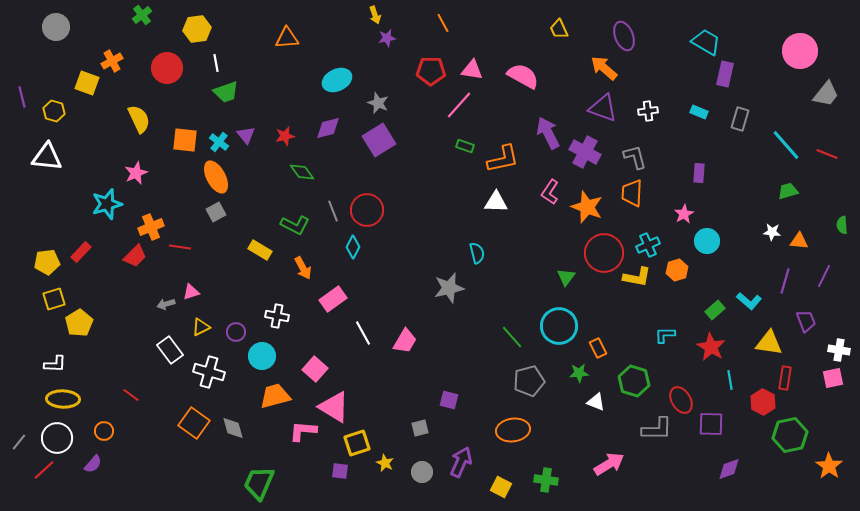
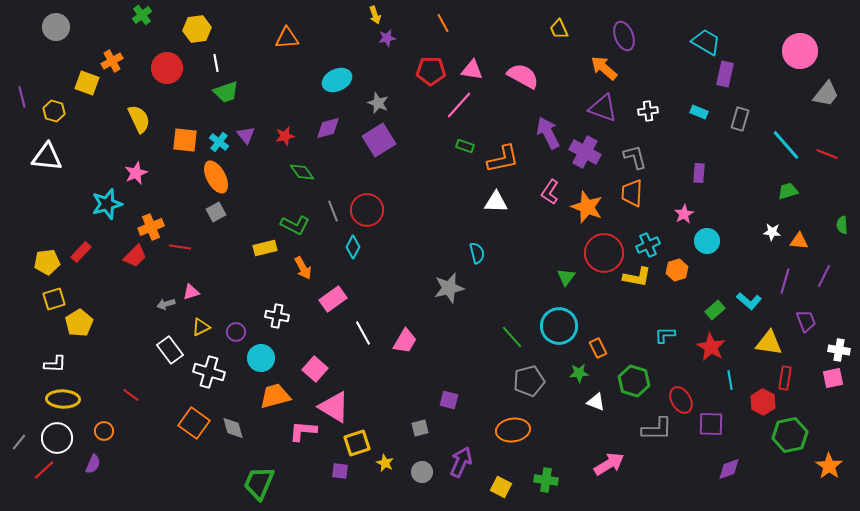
yellow rectangle at (260, 250): moved 5 px right, 2 px up; rotated 45 degrees counterclockwise
cyan circle at (262, 356): moved 1 px left, 2 px down
purple semicircle at (93, 464): rotated 18 degrees counterclockwise
